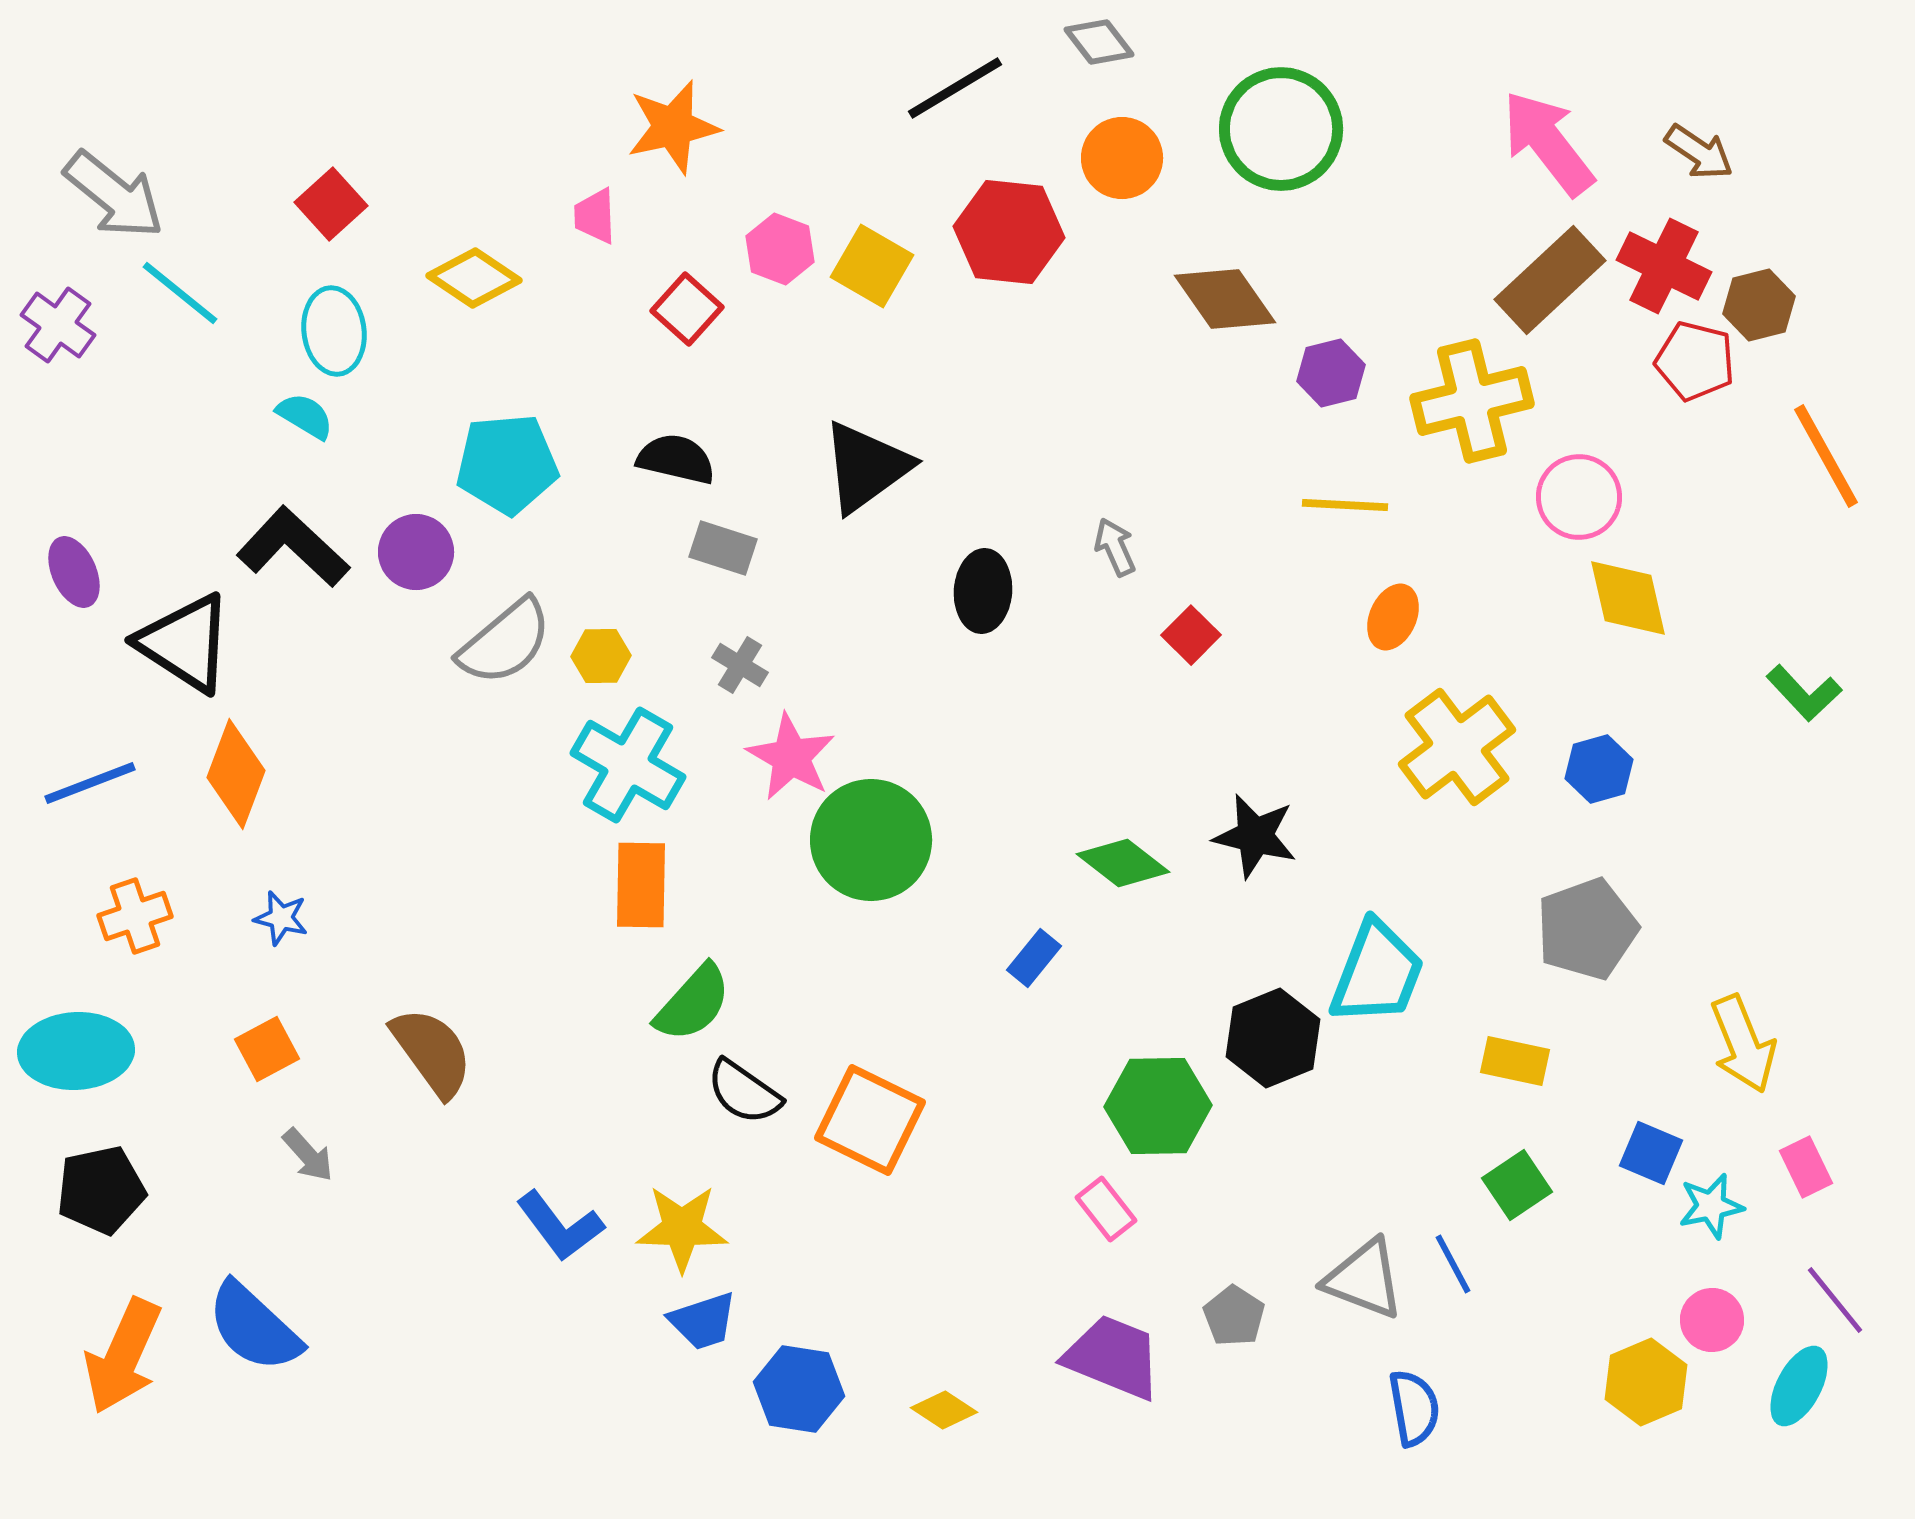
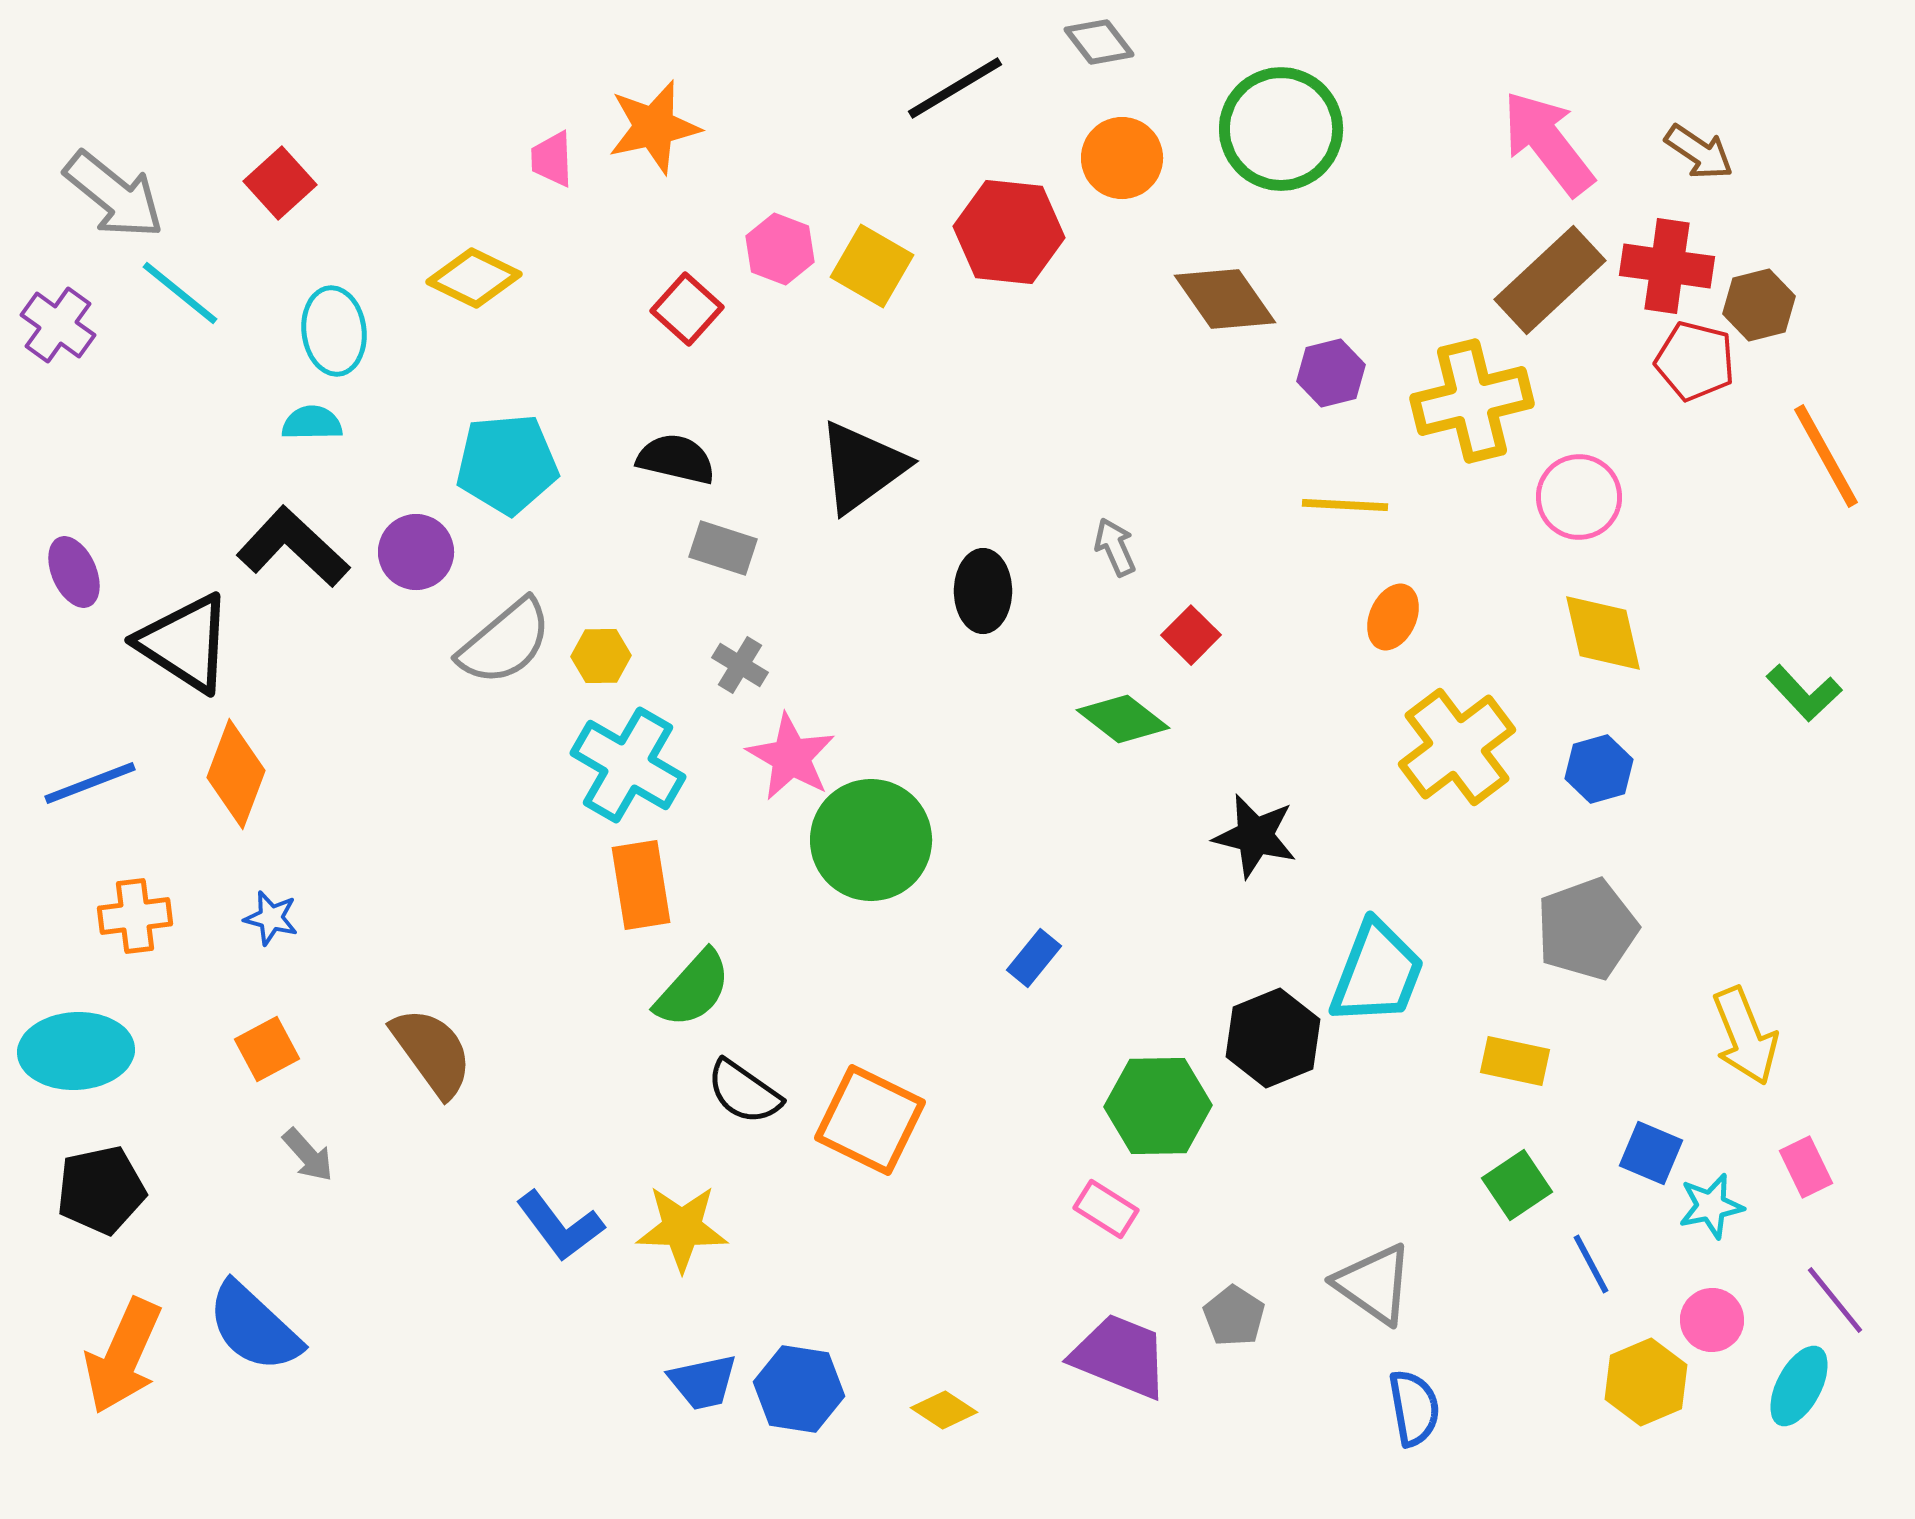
orange star at (673, 127): moved 19 px left
red square at (331, 204): moved 51 px left, 21 px up
pink trapezoid at (595, 216): moved 43 px left, 57 px up
red cross at (1664, 266): moved 3 px right; rotated 18 degrees counterclockwise
yellow diamond at (474, 278): rotated 8 degrees counterclockwise
cyan semicircle at (305, 416): moved 7 px right, 7 px down; rotated 32 degrees counterclockwise
black triangle at (866, 467): moved 4 px left
black ellipse at (983, 591): rotated 4 degrees counterclockwise
yellow diamond at (1628, 598): moved 25 px left, 35 px down
green diamond at (1123, 863): moved 144 px up
orange rectangle at (641, 885): rotated 10 degrees counterclockwise
orange cross at (135, 916): rotated 12 degrees clockwise
blue star at (281, 918): moved 10 px left
green semicircle at (693, 1003): moved 14 px up
yellow arrow at (1743, 1044): moved 2 px right, 8 px up
pink rectangle at (1106, 1209): rotated 20 degrees counterclockwise
blue line at (1453, 1264): moved 138 px right
gray triangle at (1364, 1279): moved 10 px right, 5 px down; rotated 14 degrees clockwise
blue trapezoid at (703, 1321): moved 61 px down; rotated 6 degrees clockwise
purple trapezoid at (1113, 1357): moved 7 px right, 1 px up
